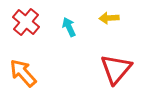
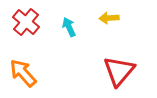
red triangle: moved 3 px right, 2 px down
